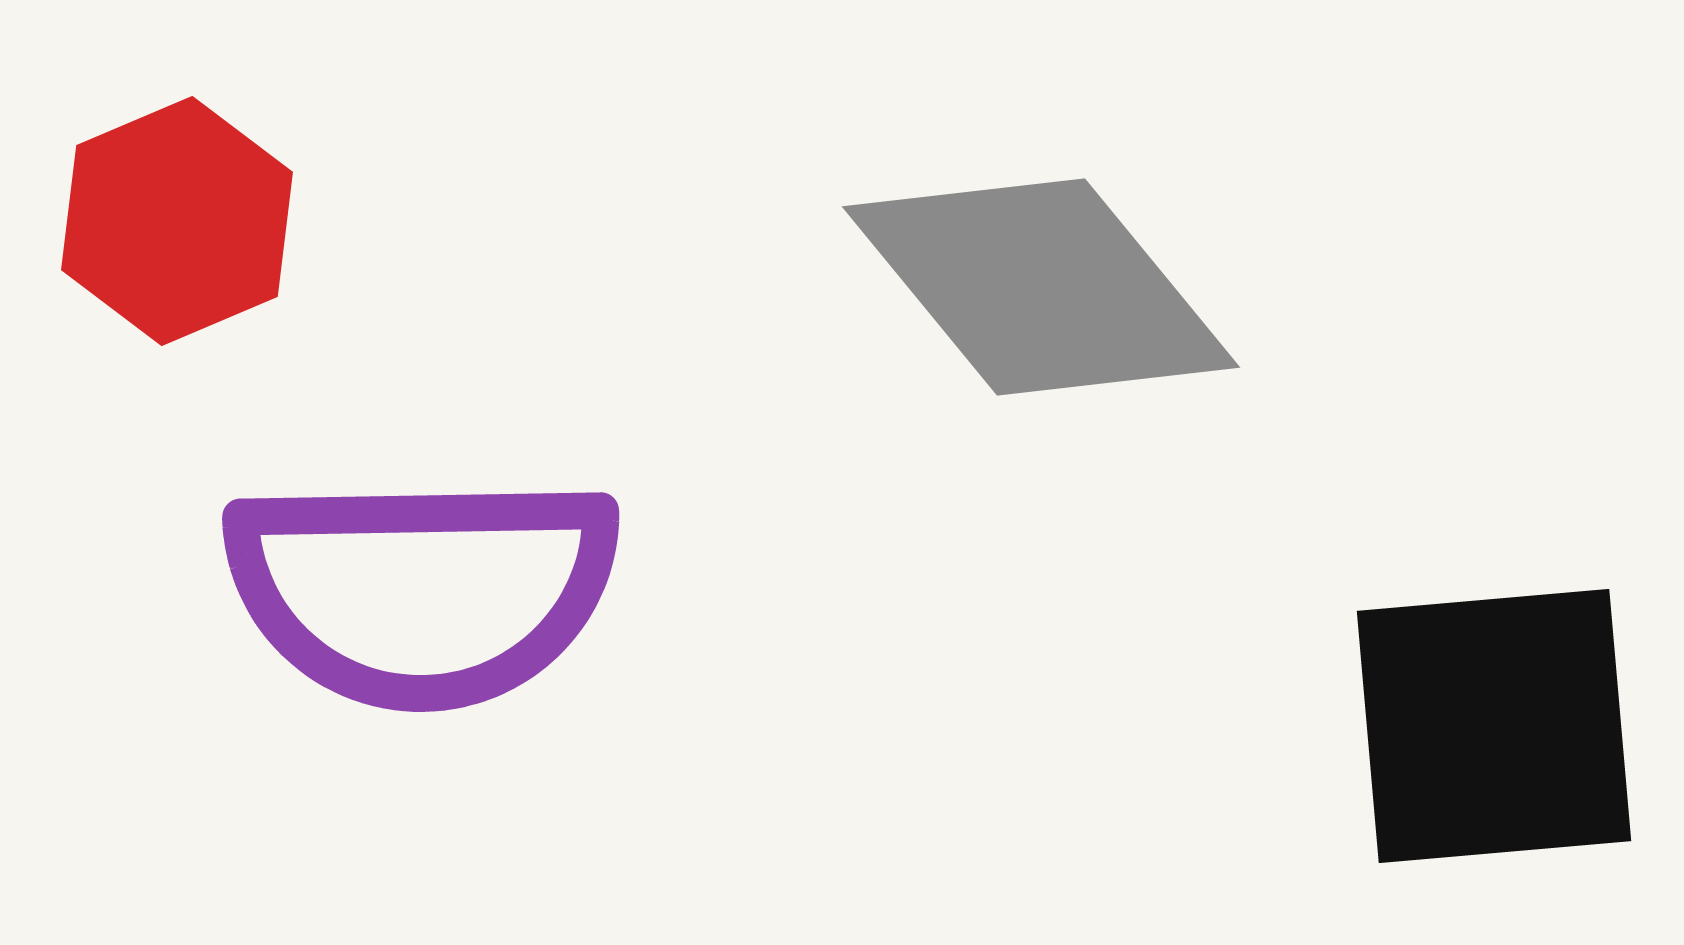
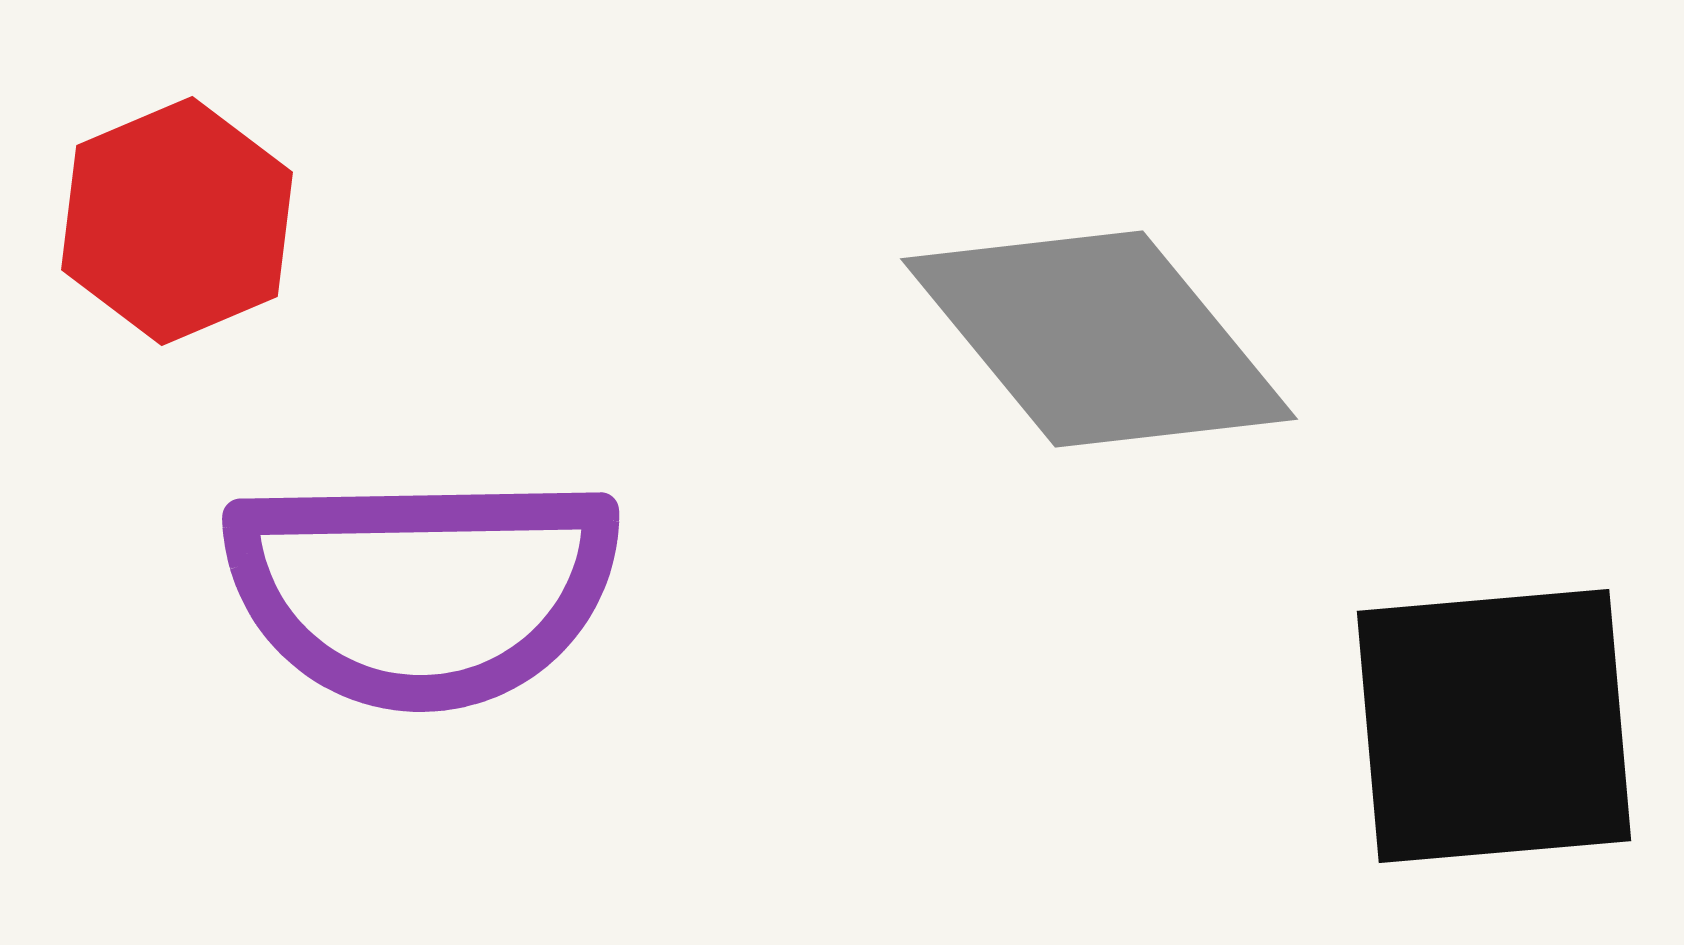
gray diamond: moved 58 px right, 52 px down
